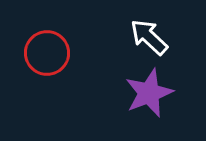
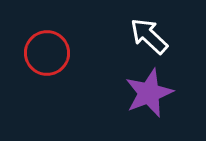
white arrow: moved 1 px up
